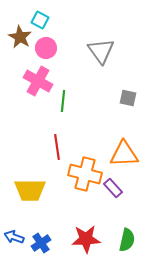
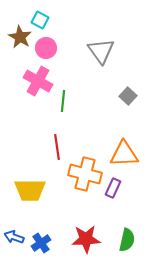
gray square: moved 2 px up; rotated 30 degrees clockwise
purple rectangle: rotated 66 degrees clockwise
